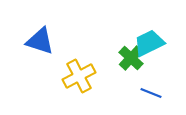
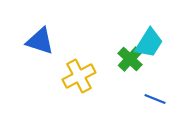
cyan trapezoid: rotated 148 degrees clockwise
green cross: moved 1 px left, 1 px down
blue line: moved 4 px right, 6 px down
